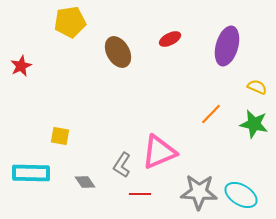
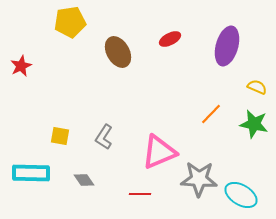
gray L-shape: moved 18 px left, 28 px up
gray diamond: moved 1 px left, 2 px up
gray star: moved 13 px up
